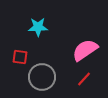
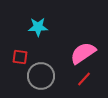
pink semicircle: moved 2 px left, 3 px down
gray circle: moved 1 px left, 1 px up
